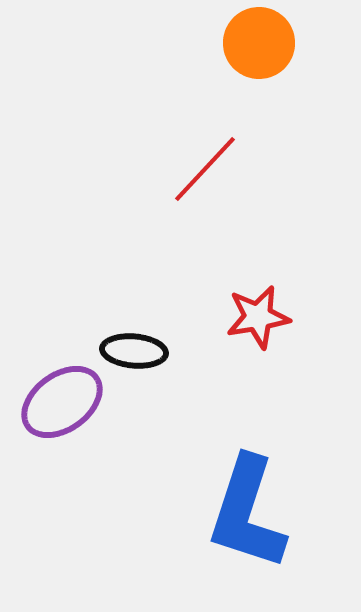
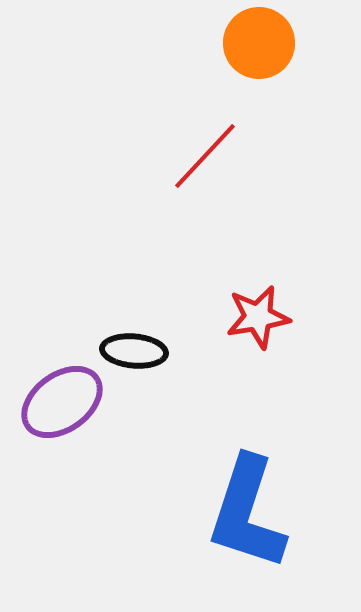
red line: moved 13 px up
